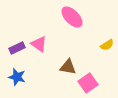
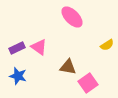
pink triangle: moved 3 px down
blue star: moved 1 px right, 1 px up
